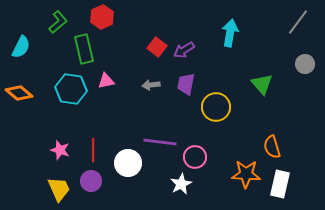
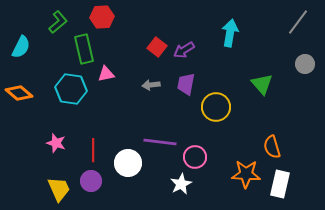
red hexagon: rotated 20 degrees clockwise
pink triangle: moved 7 px up
pink star: moved 4 px left, 7 px up
